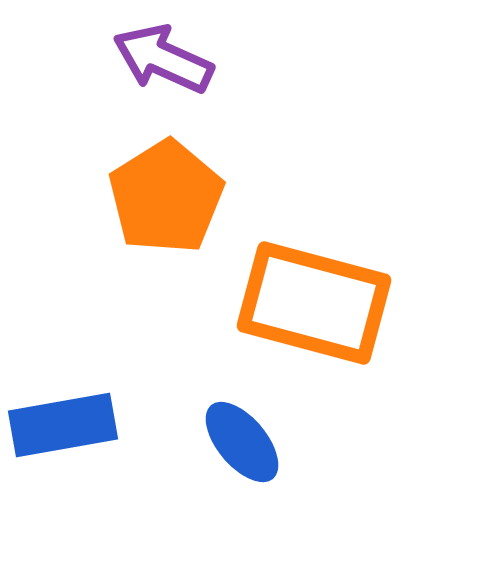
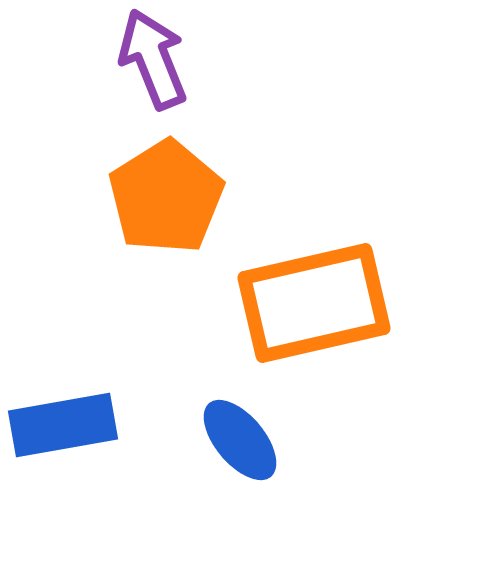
purple arrow: moved 10 px left; rotated 44 degrees clockwise
orange rectangle: rotated 28 degrees counterclockwise
blue ellipse: moved 2 px left, 2 px up
